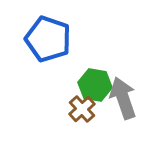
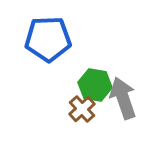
blue pentagon: rotated 21 degrees counterclockwise
